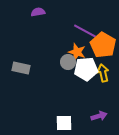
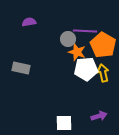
purple semicircle: moved 9 px left, 10 px down
purple line: rotated 25 degrees counterclockwise
gray circle: moved 23 px up
